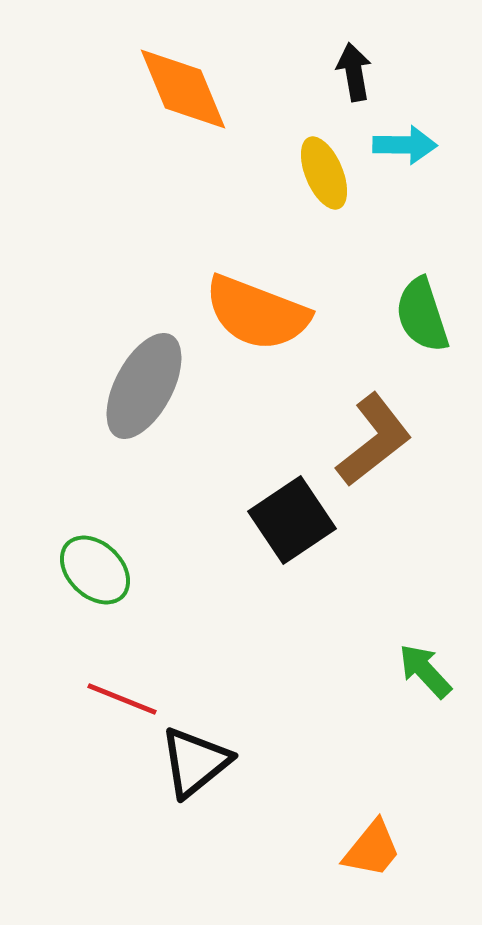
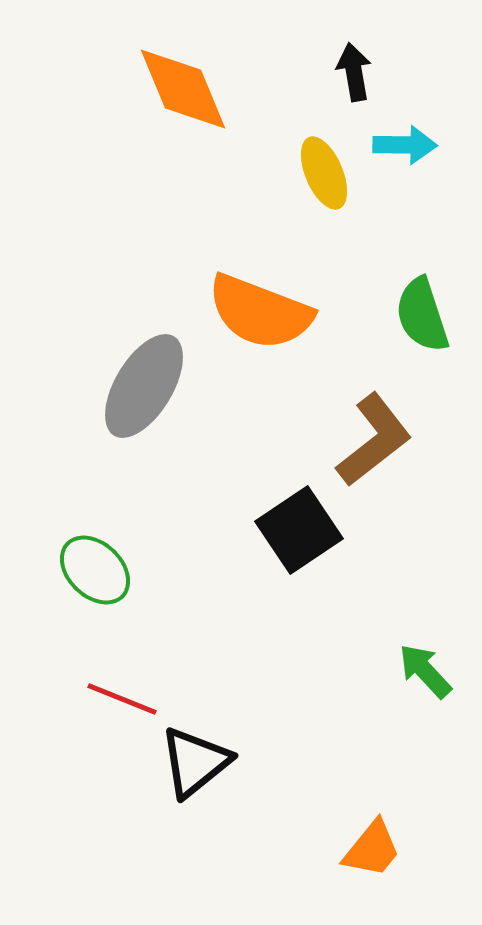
orange semicircle: moved 3 px right, 1 px up
gray ellipse: rotated 3 degrees clockwise
black square: moved 7 px right, 10 px down
